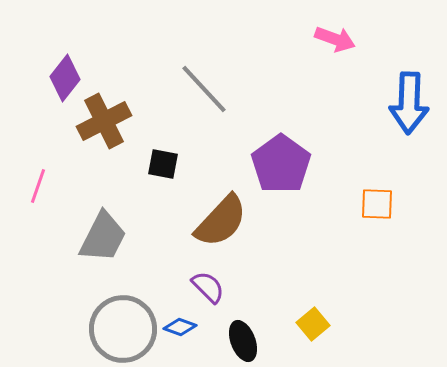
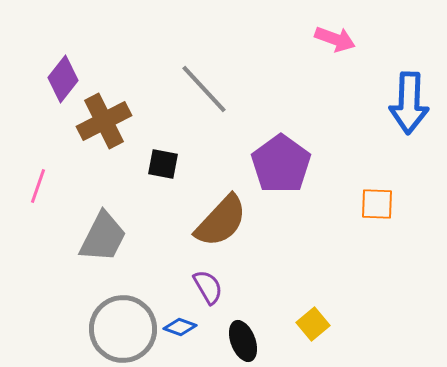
purple diamond: moved 2 px left, 1 px down
purple semicircle: rotated 15 degrees clockwise
